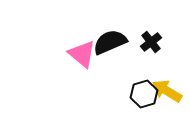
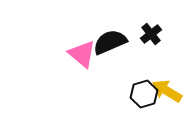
black cross: moved 8 px up
